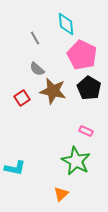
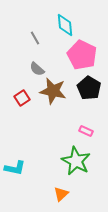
cyan diamond: moved 1 px left, 1 px down
